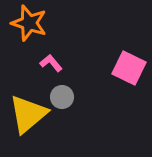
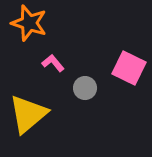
pink L-shape: moved 2 px right
gray circle: moved 23 px right, 9 px up
